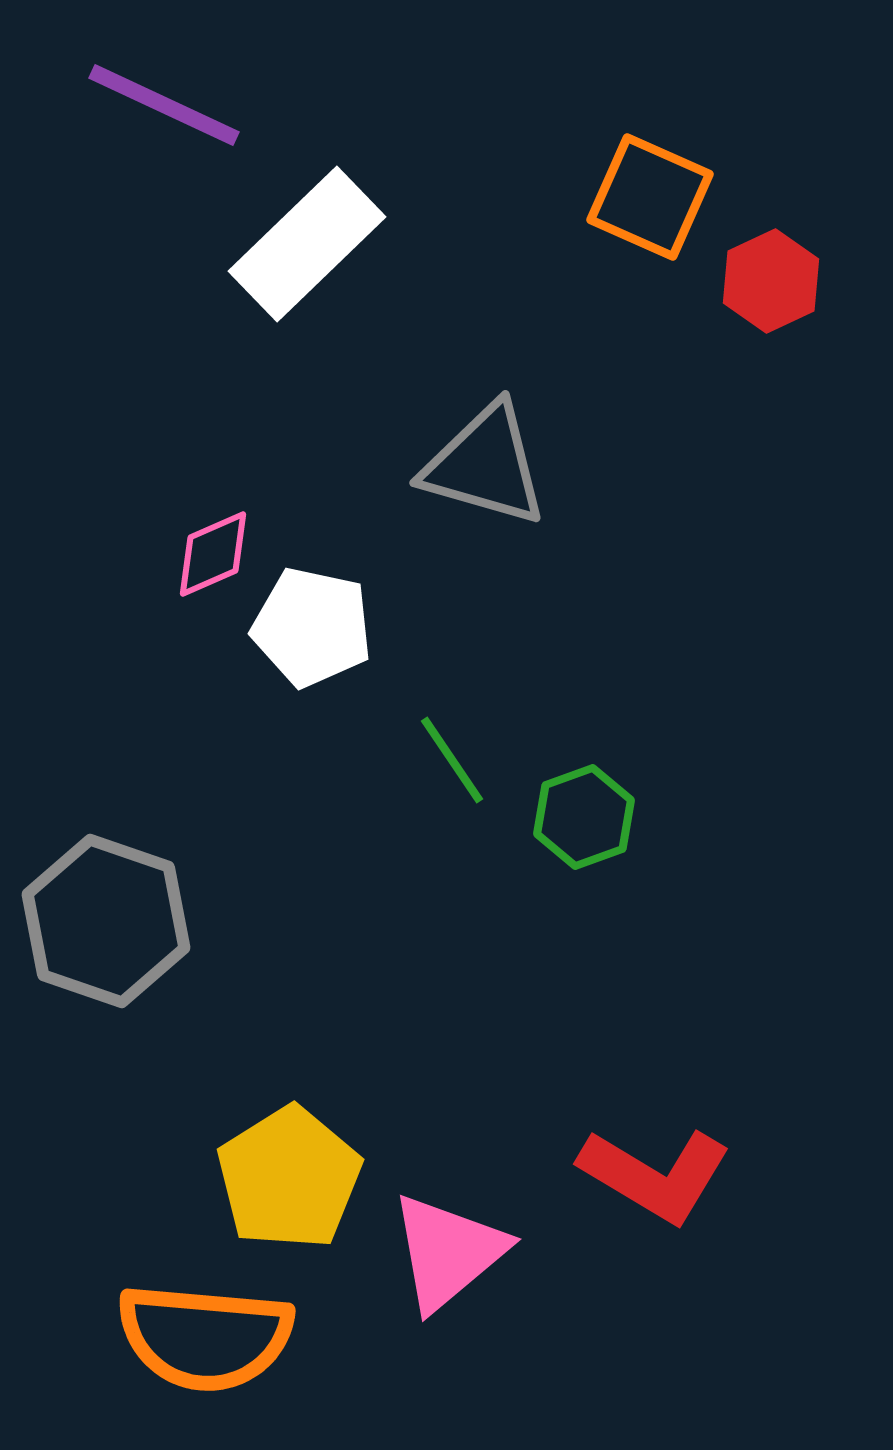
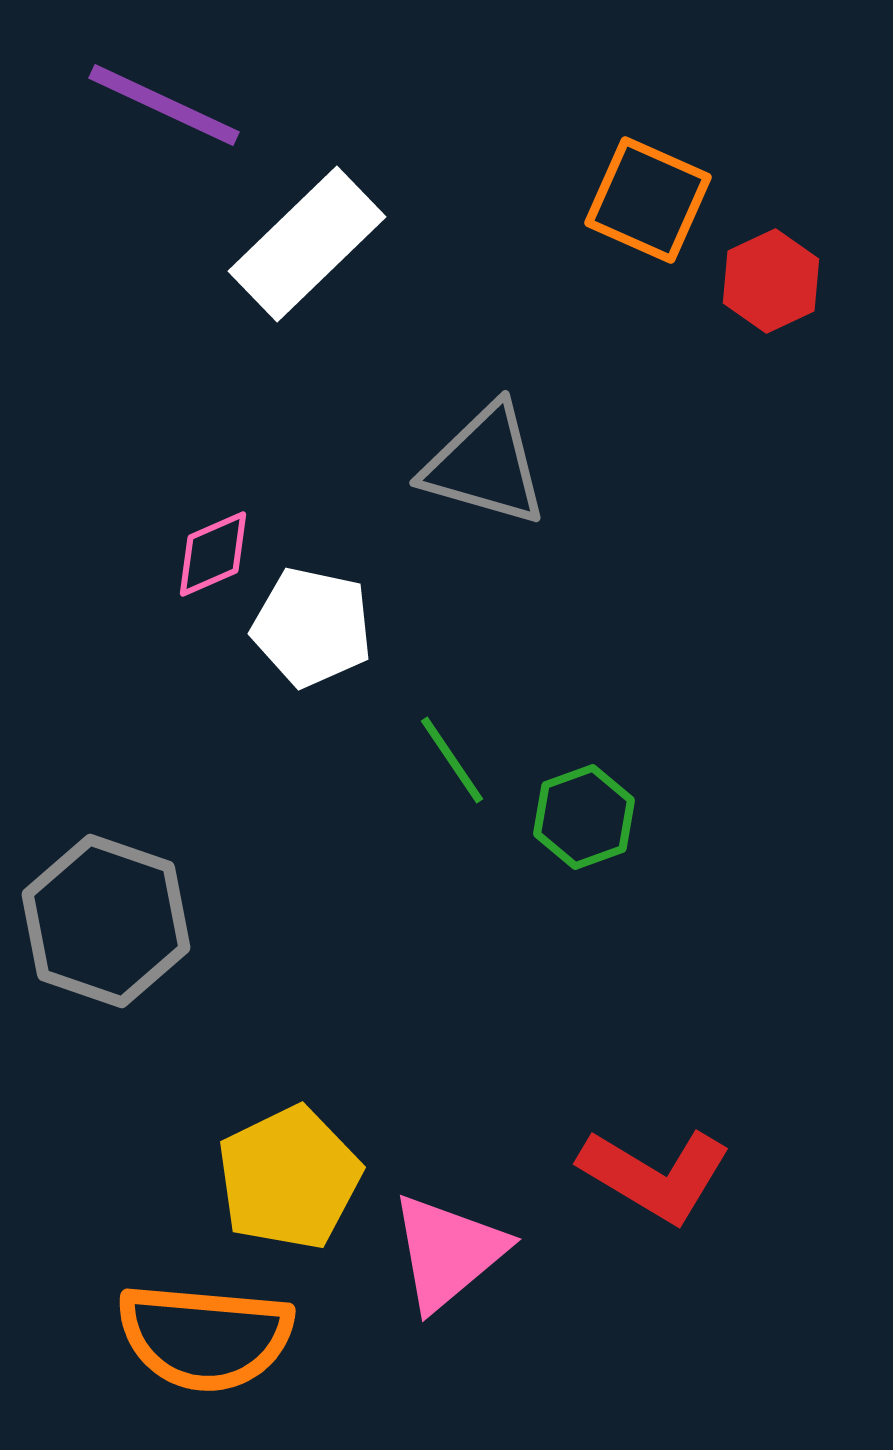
orange square: moved 2 px left, 3 px down
yellow pentagon: rotated 6 degrees clockwise
